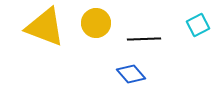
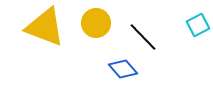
black line: moved 1 px left, 2 px up; rotated 48 degrees clockwise
blue diamond: moved 8 px left, 5 px up
